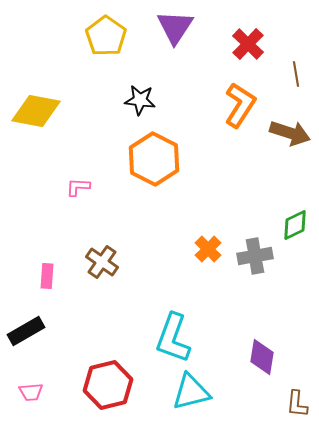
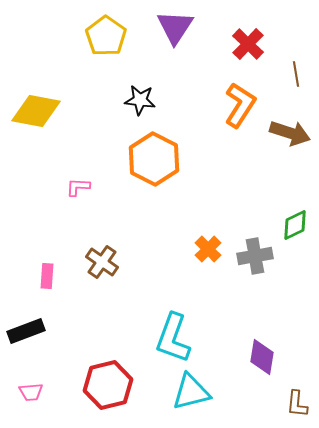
black rectangle: rotated 9 degrees clockwise
